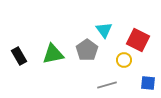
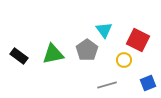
black rectangle: rotated 24 degrees counterclockwise
blue square: rotated 28 degrees counterclockwise
